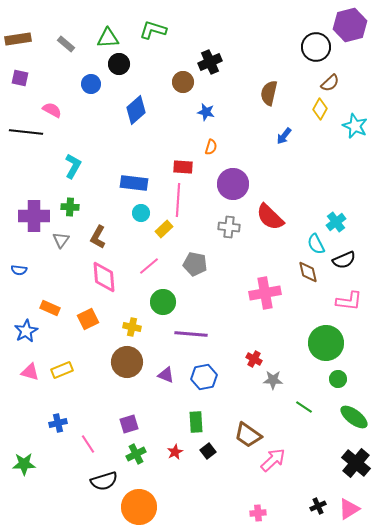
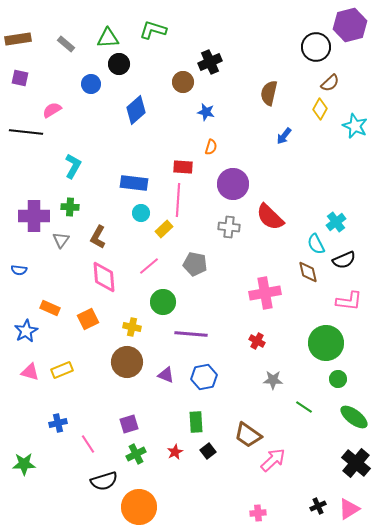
pink semicircle at (52, 110): rotated 60 degrees counterclockwise
red cross at (254, 359): moved 3 px right, 18 px up
